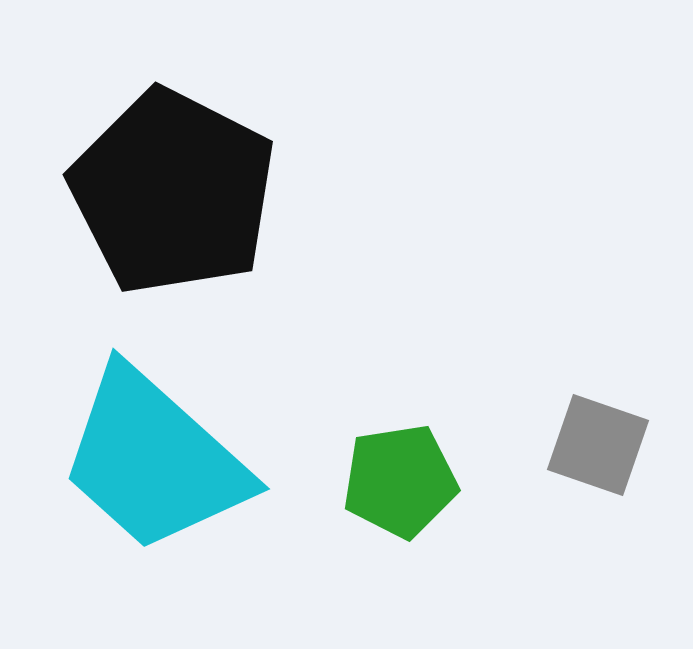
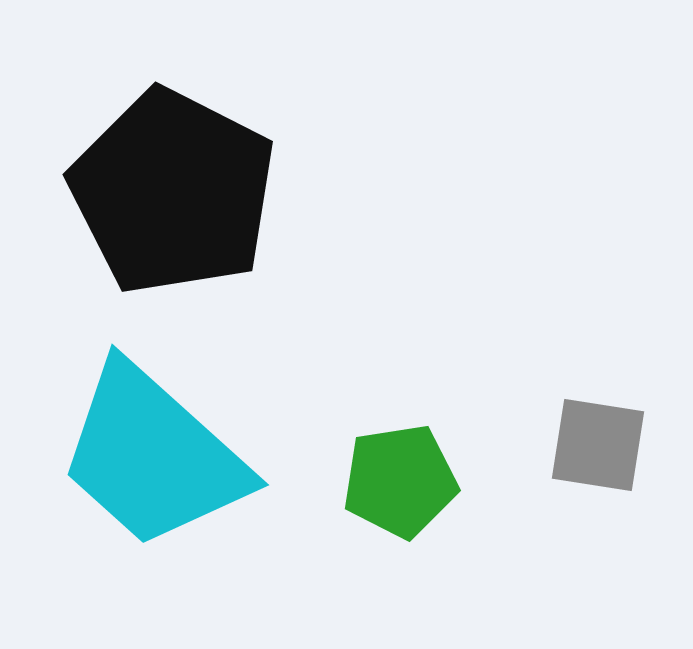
gray square: rotated 10 degrees counterclockwise
cyan trapezoid: moved 1 px left, 4 px up
